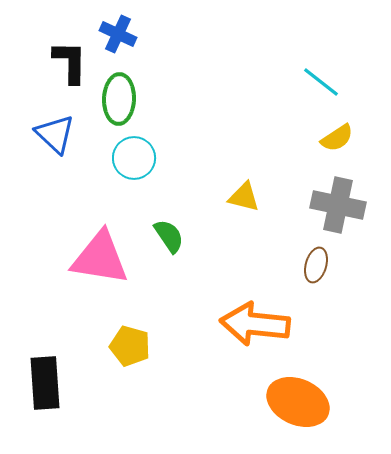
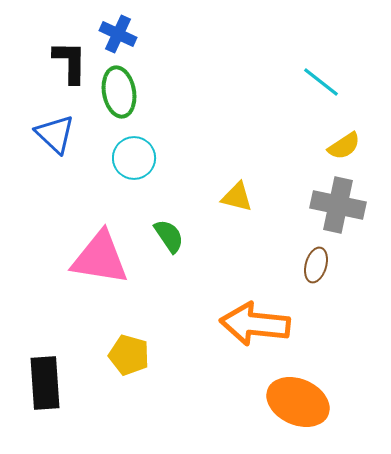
green ellipse: moved 7 px up; rotated 12 degrees counterclockwise
yellow semicircle: moved 7 px right, 8 px down
yellow triangle: moved 7 px left
yellow pentagon: moved 1 px left, 9 px down
